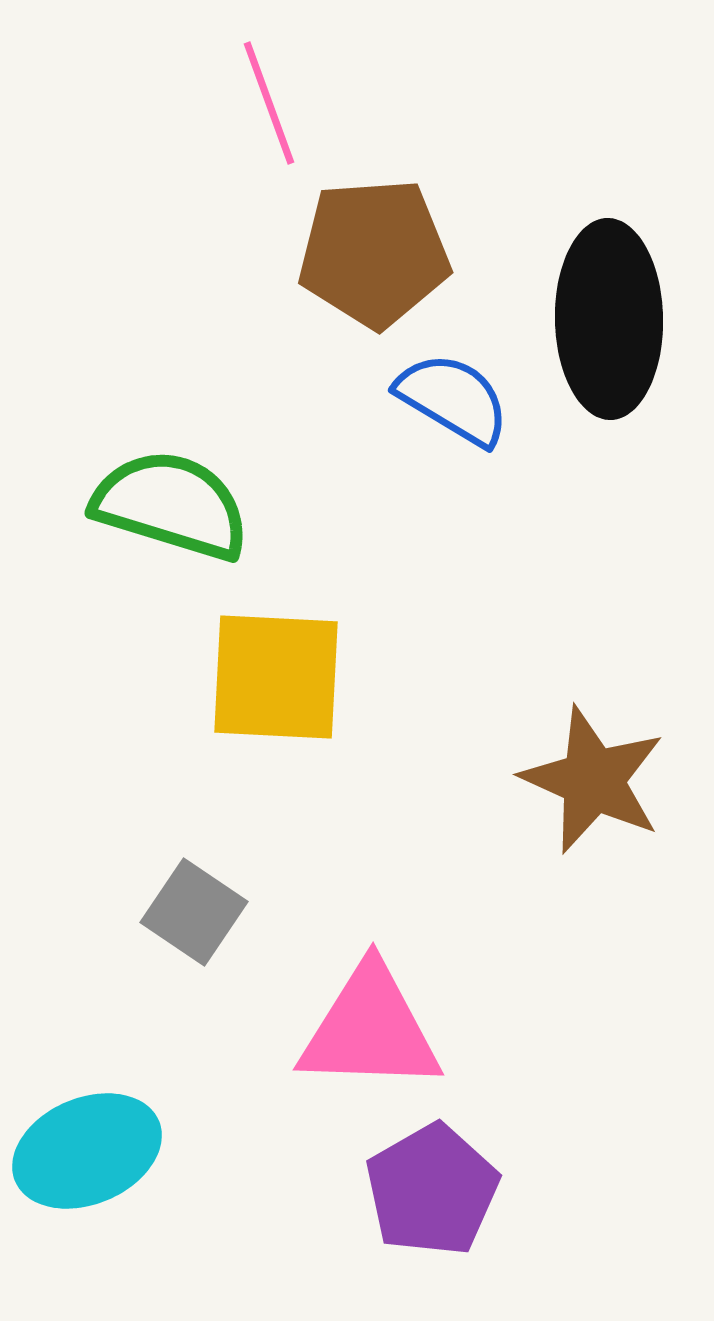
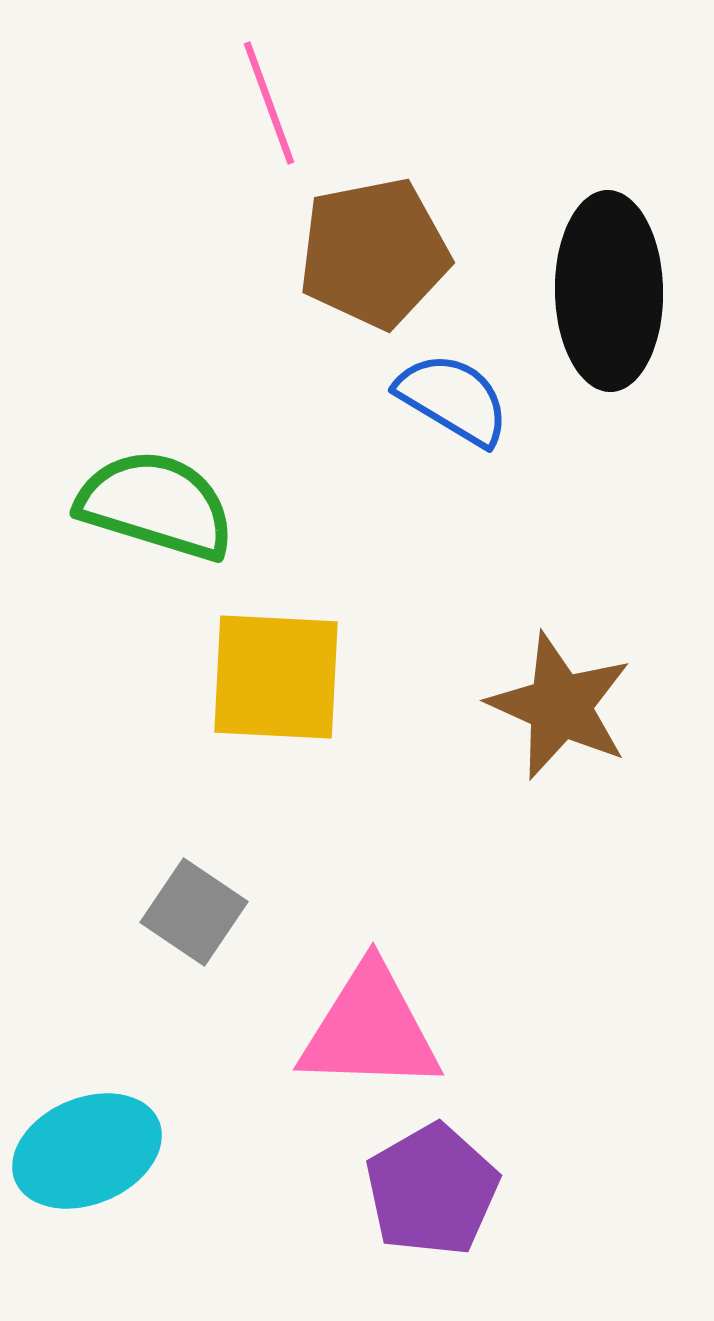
brown pentagon: rotated 7 degrees counterclockwise
black ellipse: moved 28 px up
green semicircle: moved 15 px left
brown star: moved 33 px left, 74 px up
